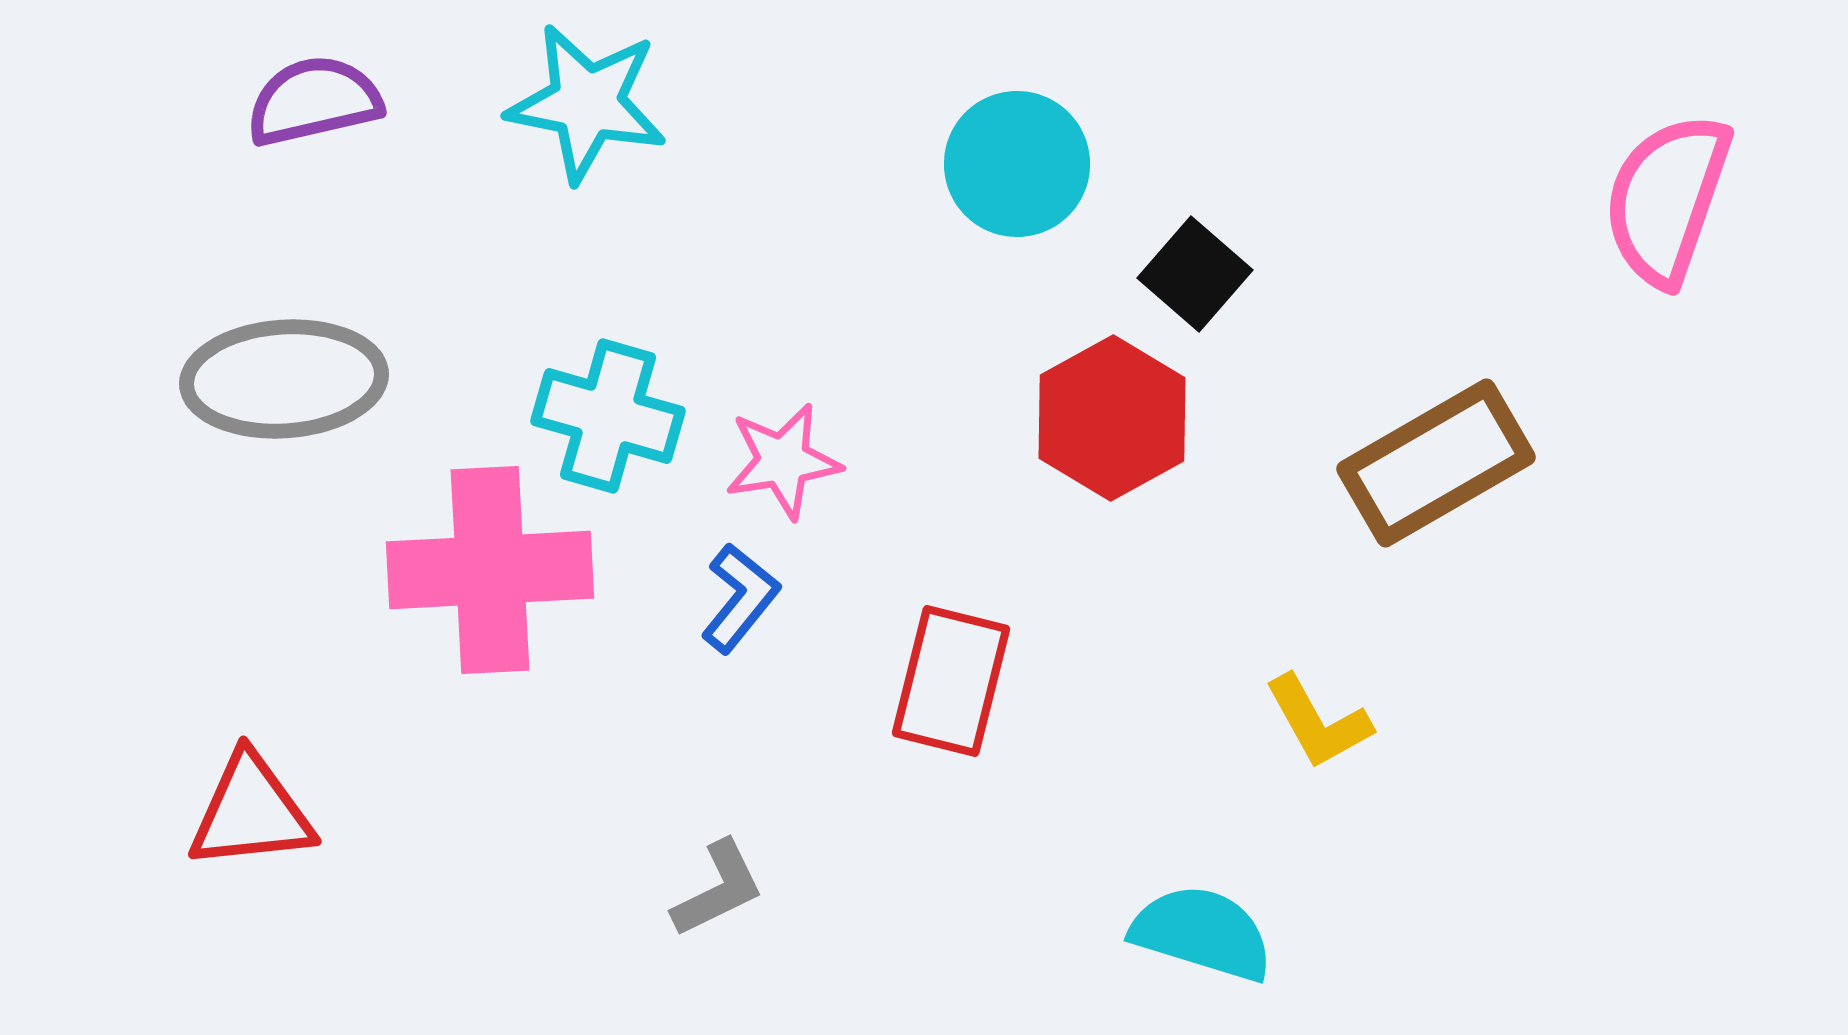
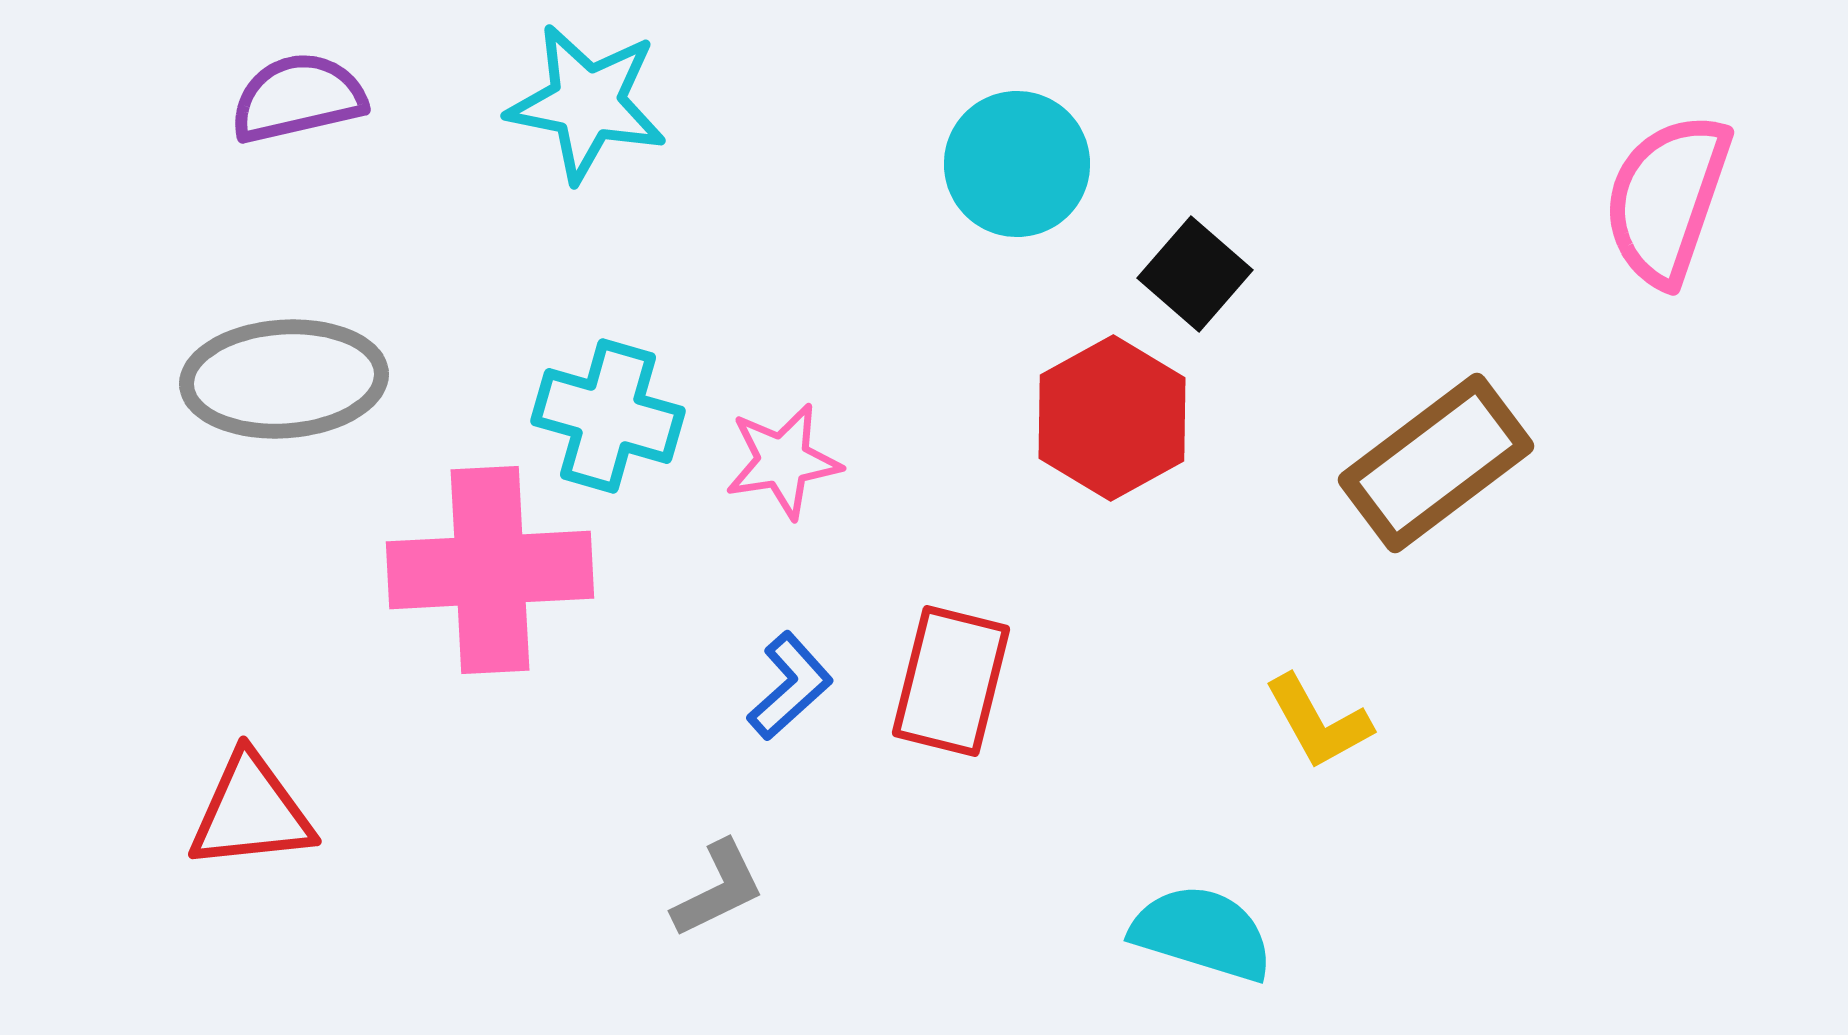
purple semicircle: moved 16 px left, 3 px up
brown rectangle: rotated 7 degrees counterclockwise
blue L-shape: moved 50 px right, 88 px down; rotated 9 degrees clockwise
